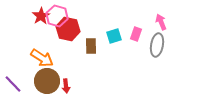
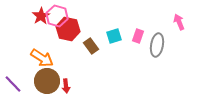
pink arrow: moved 18 px right
pink rectangle: moved 2 px right, 2 px down
brown rectangle: rotated 35 degrees counterclockwise
